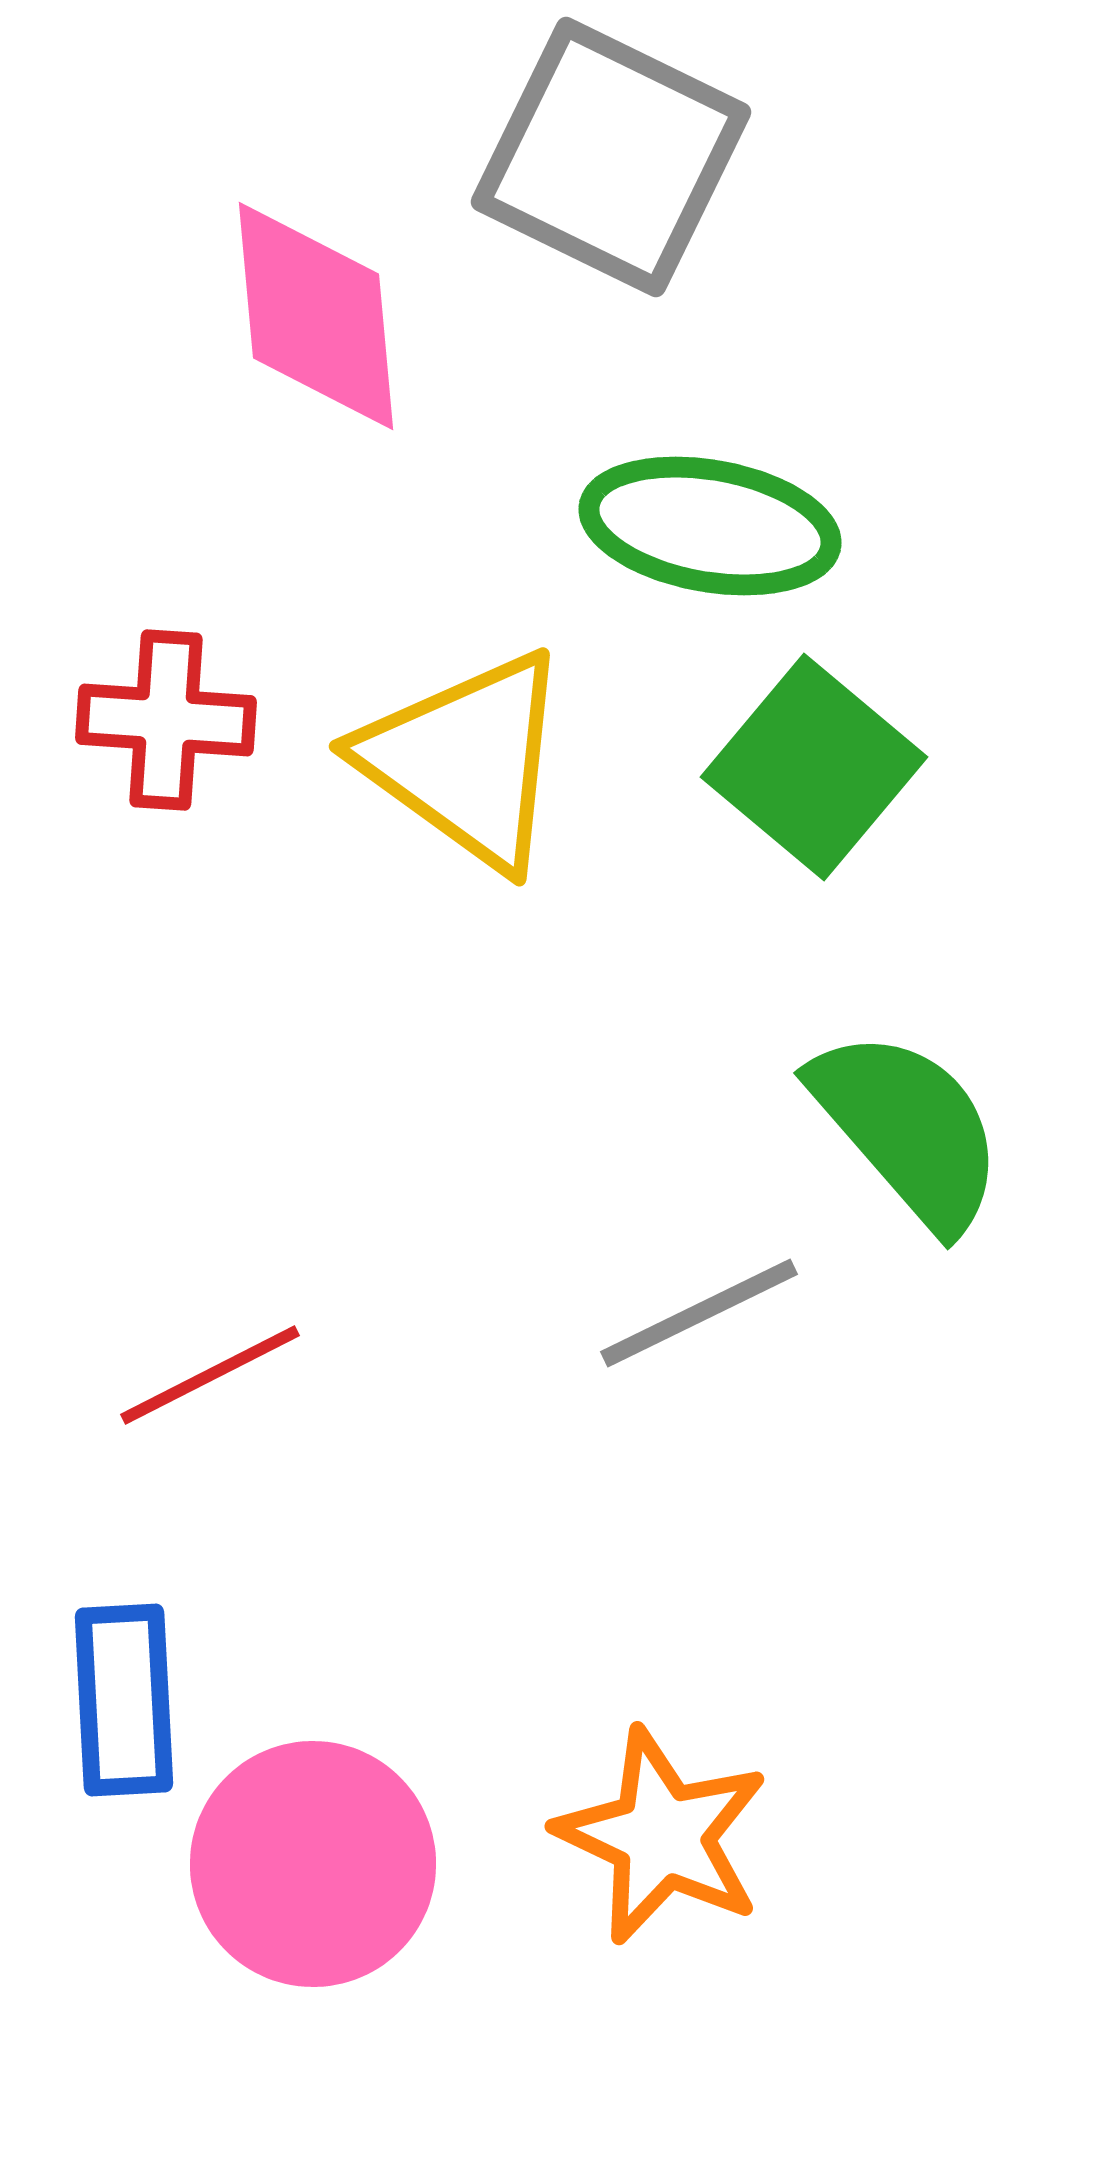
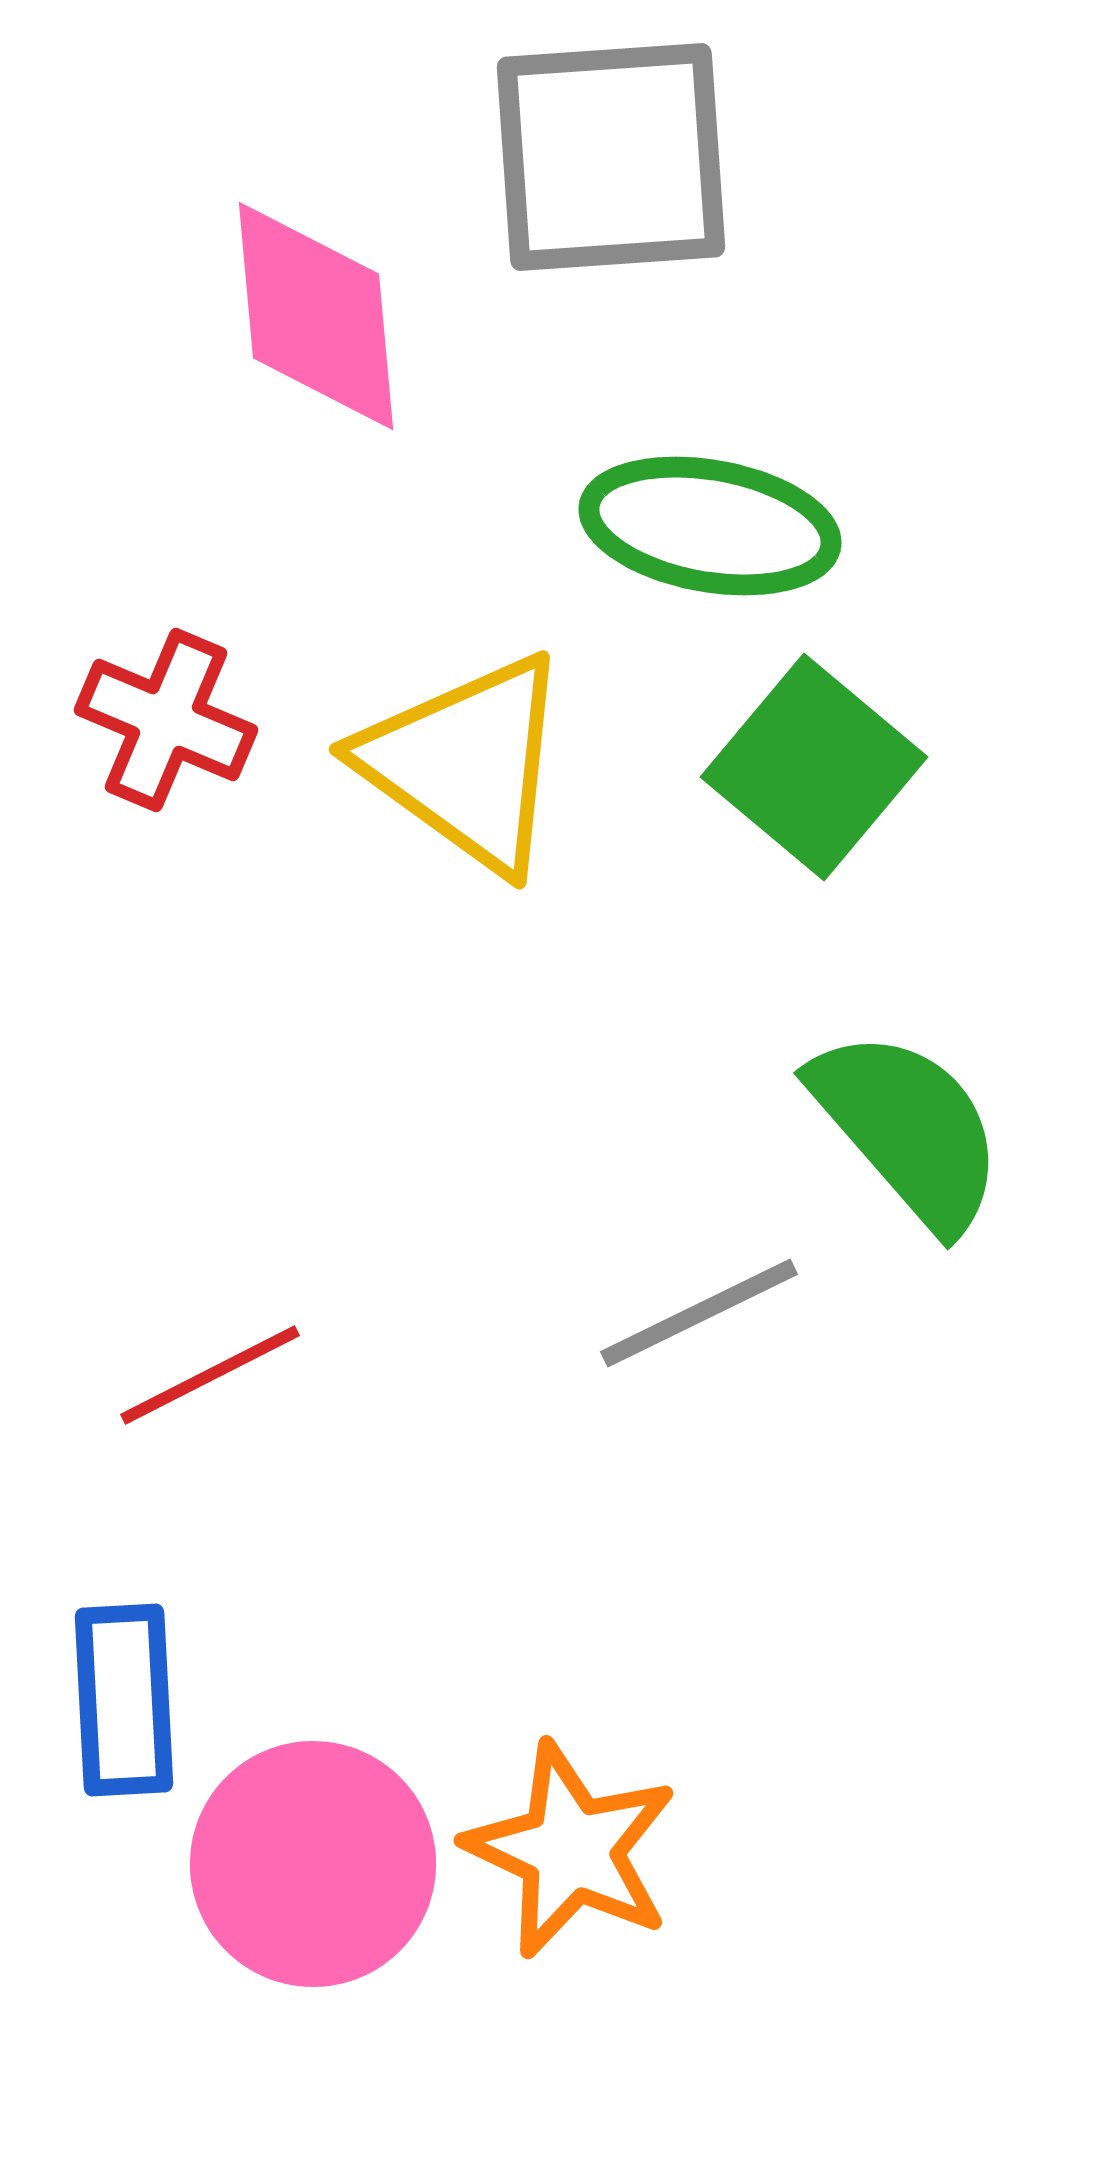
gray square: rotated 30 degrees counterclockwise
red cross: rotated 19 degrees clockwise
yellow triangle: moved 3 px down
orange star: moved 91 px left, 14 px down
